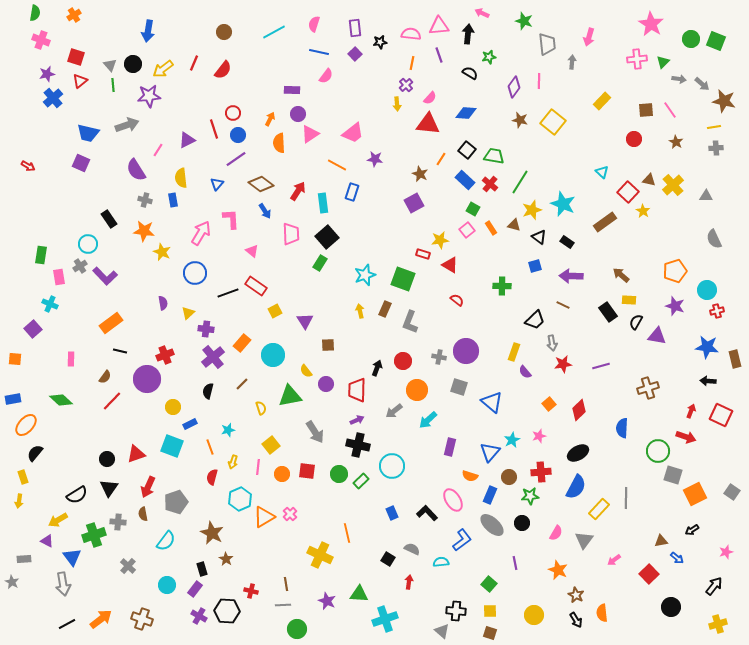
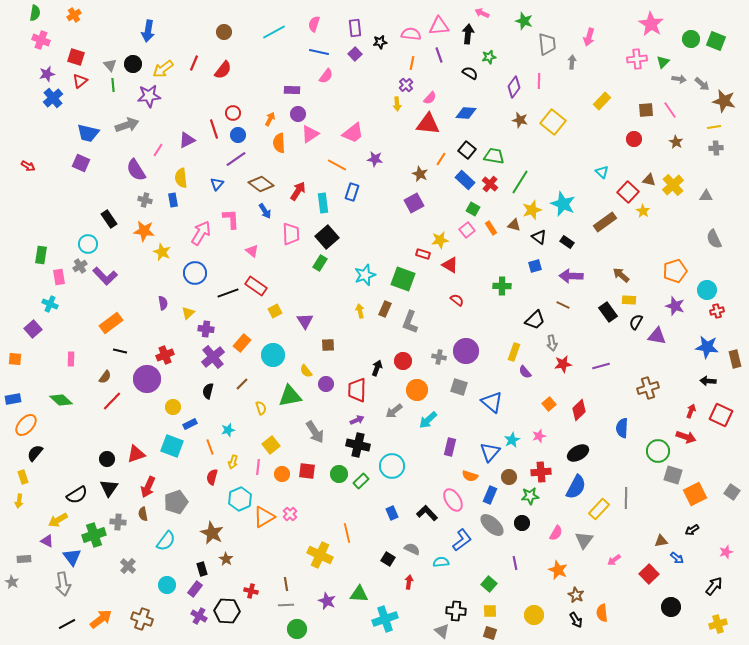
gray line at (283, 605): moved 3 px right
